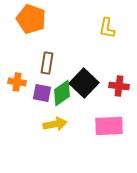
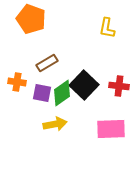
brown rectangle: rotated 50 degrees clockwise
black square: moved 2 px down
pink rectangle: moved 2 px right, 3 px down
